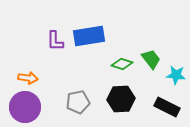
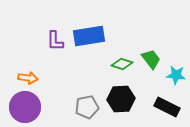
gray pentagon: moved 9 px right, 5 px down
